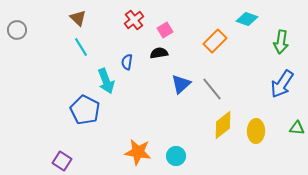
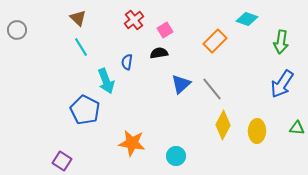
yellow diamond: rotated 24 degrees counterclockwise
yellow ellipse: moved 1 px right
orange star: moved 6 px left, 9 px up
